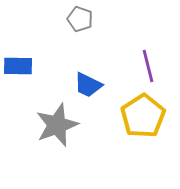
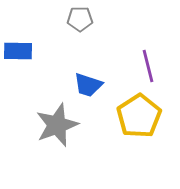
gray pentagon: rotated 20 degrees counterclockwise
blue rectangle: moved 15 px up
blue trapezoid: rotated 8 degrees counterclockwise
yellow pentagon: moved 4 px left
